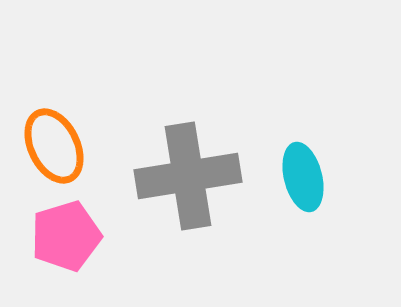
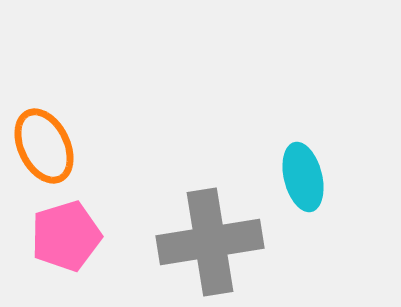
orange ellipse: moved 10 px left
gray cross: moved 22 px right, 66 px down
